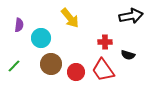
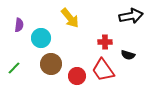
green line: moved 2 px down
red circle: moved 1 px right, 4 px down
